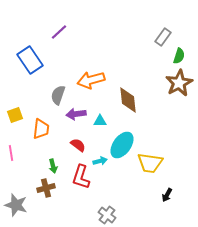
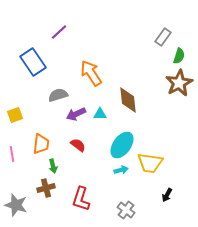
blue rectangle: moved 3 px right, 2 px down
orange arrow: moved 7 px up; rotated 72 degrees clockwise
gray semicircle: rotated 54 degrees clockwise
purple arrow: rotated 18 degrees counterclockwise
cyan triangle: moved 7 px up
orange trapezoid: moved 15 px down
pink line: moved 1 px right, 1 px down
cyan arrow: moved 21 px right, 9 px down
red L-shape: moved 22 px down
gray cross: moved 19 px right, 5 px up
